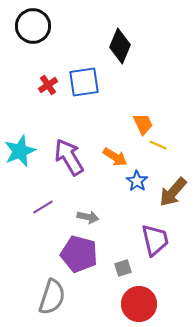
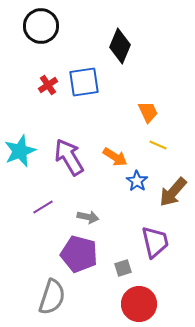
black circle: moved 8 px right
orange trapezoid: moved 5 px right, 12 px up
purple trapezoid: moved 2 px down
